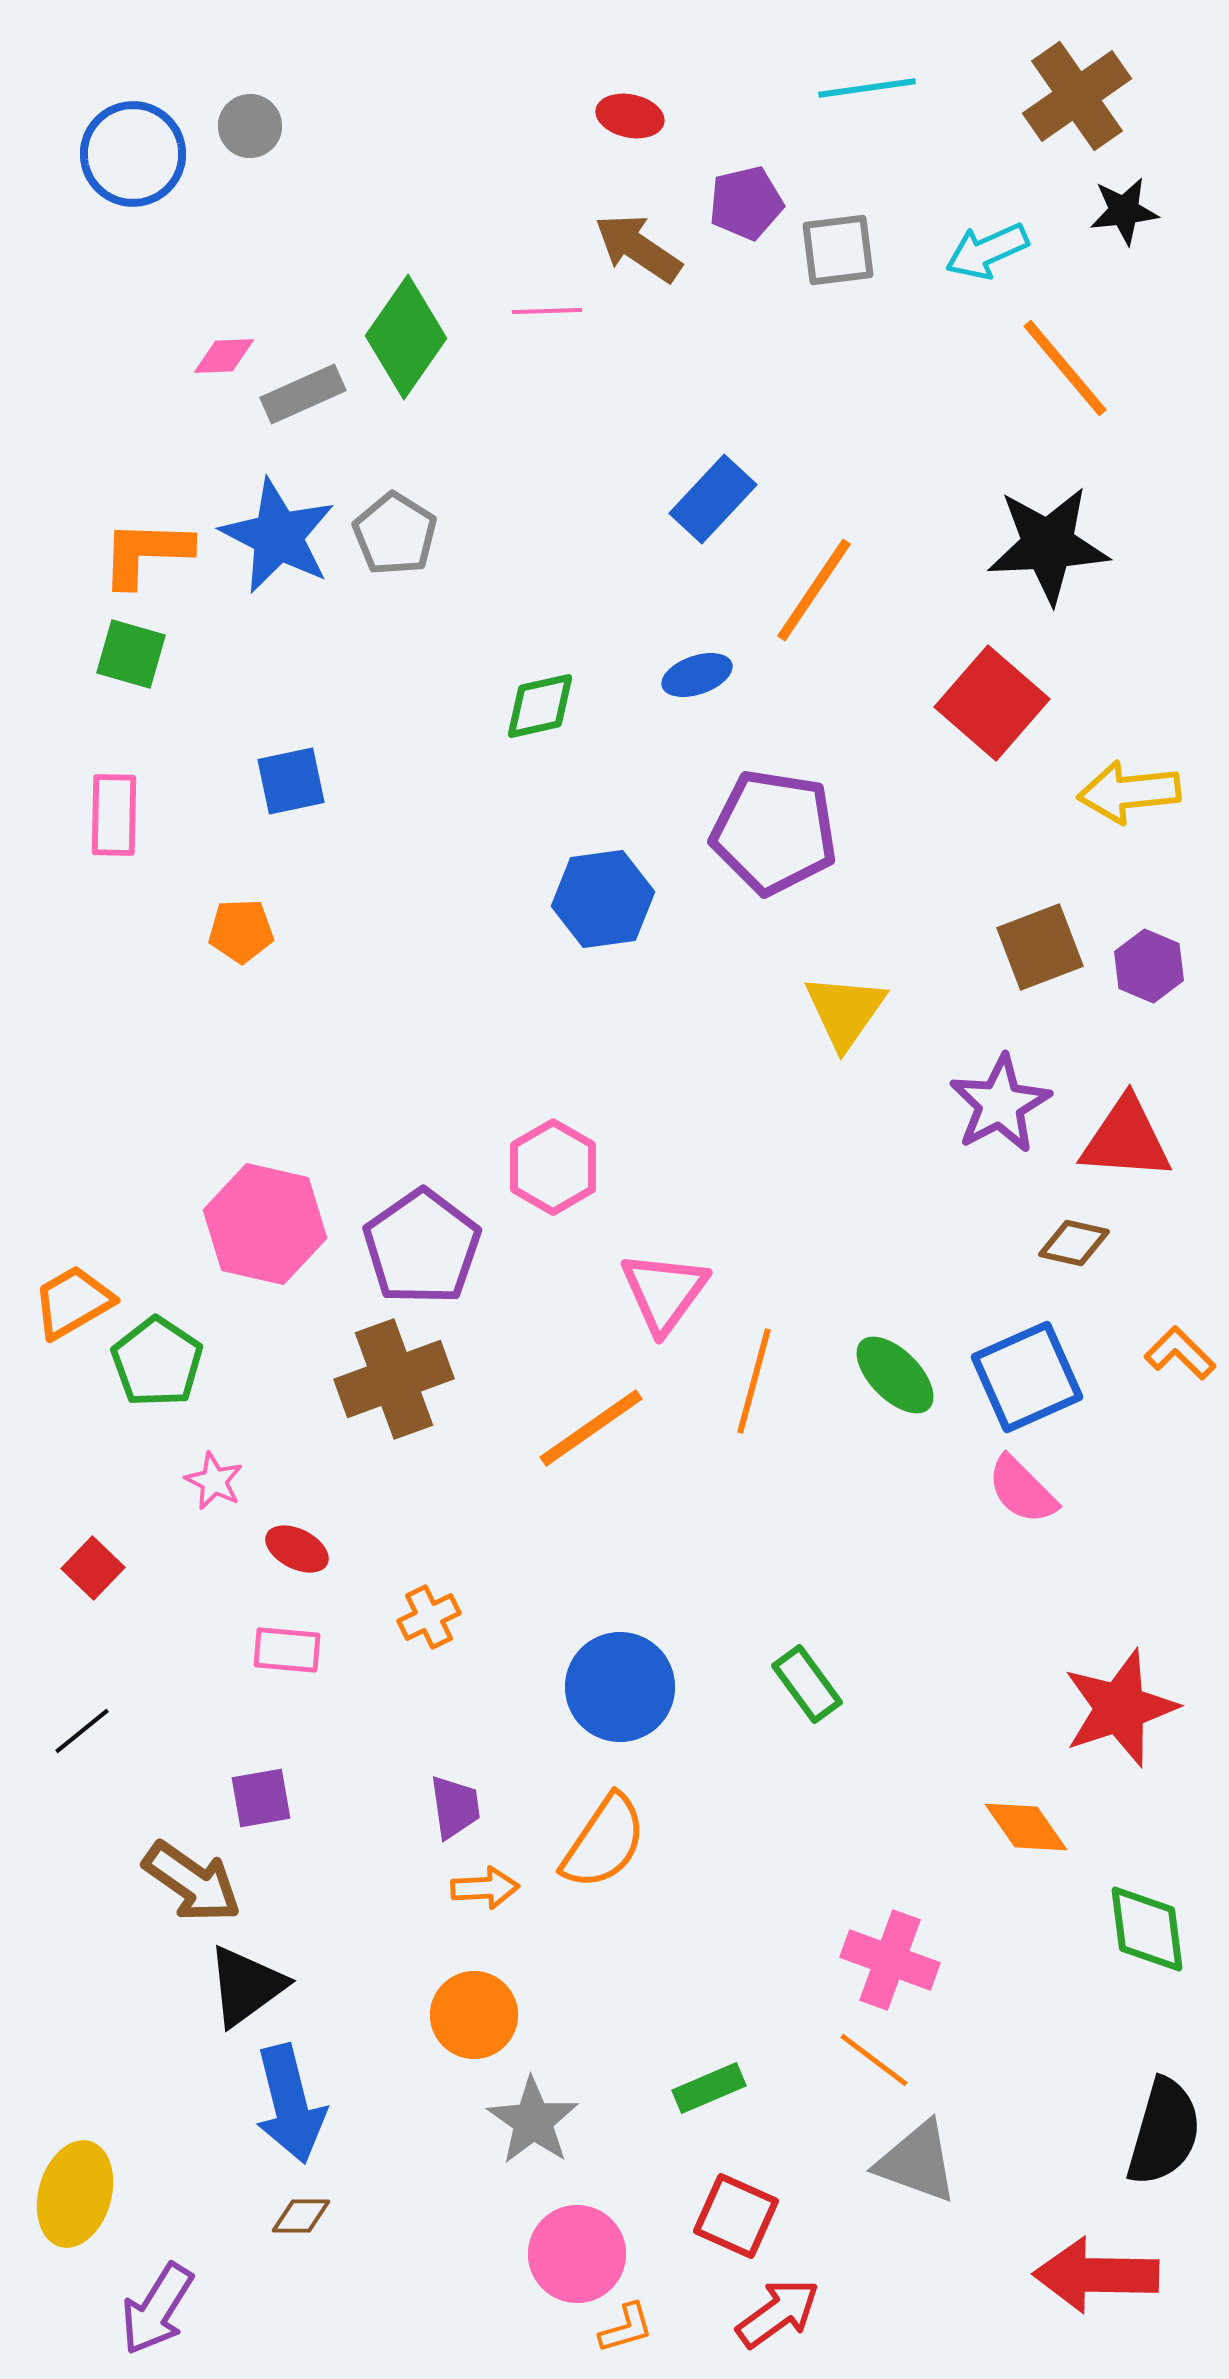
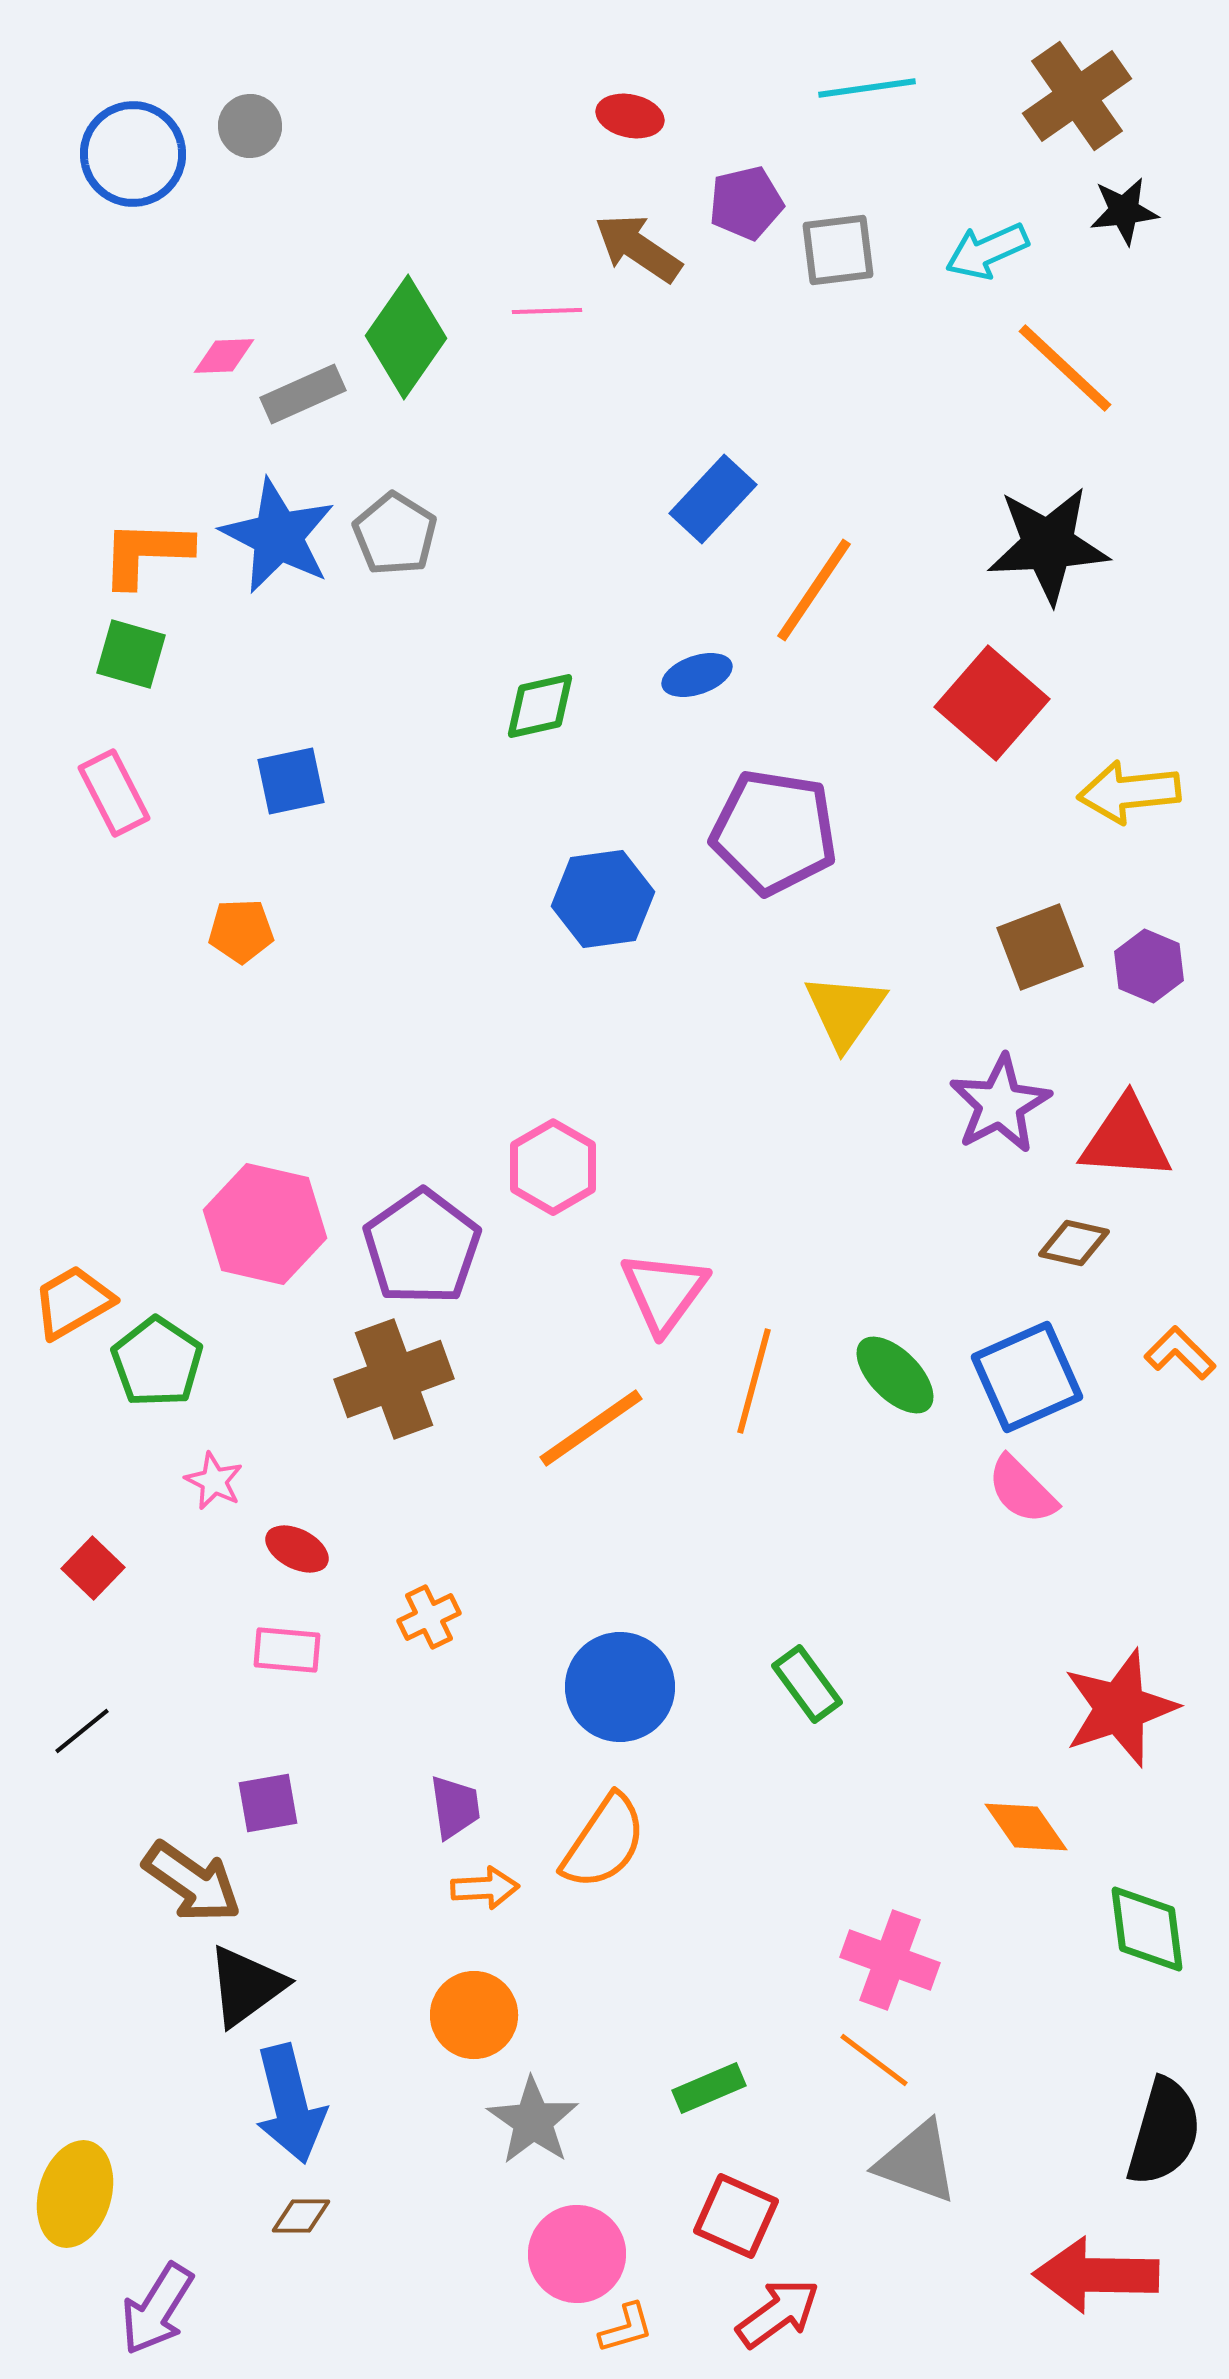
orange line at (1065, 368): rotated 7 degrees counterclockwise
pink rectangle at (114, 815): moved 22 px up; rotated 28 degrees counterclockwise
purple square at (261, 1798): moved 7 px right, 5 px down
